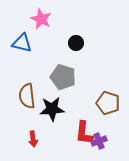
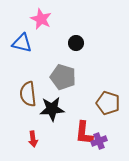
brown semicircle: moved 1 px right, 2 px up
